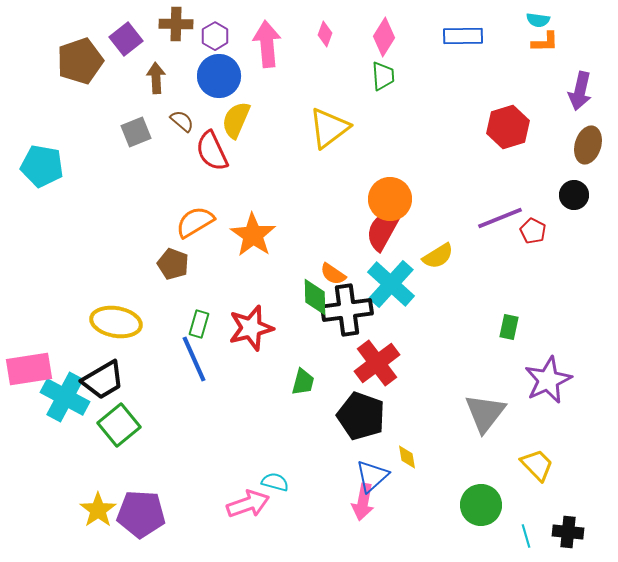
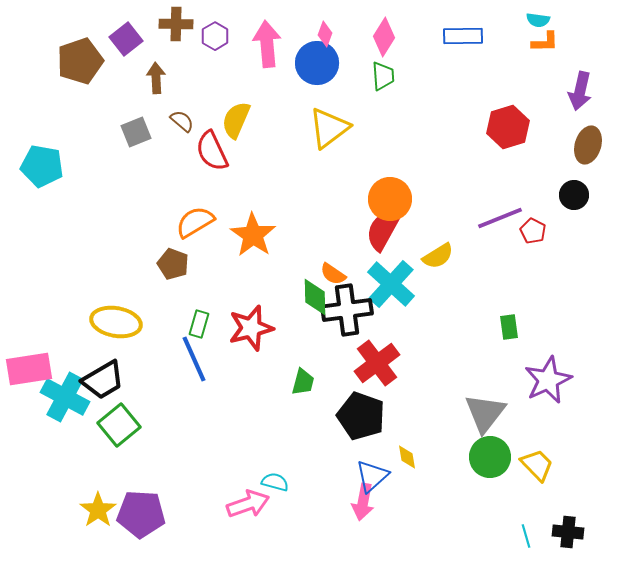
blue circle at (219, 76): moved 98 px right, 13 px up
green rectangle at (509, 327): rotated 20 degrees counterclockwise
green circle at (481, 505): moved 9 px right, 48 px up
